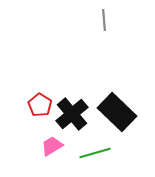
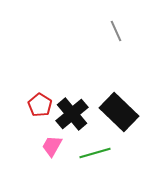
gray line: moved 12 px right, 11 px down; rotated 20 degrees counterclockwise
black rectangle: moved 2 px right
pink trapezoid: rotated 30 degrees counterclockwise
